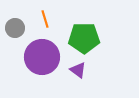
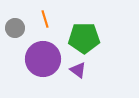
purple circle: moved 1 px right, 2 px down
